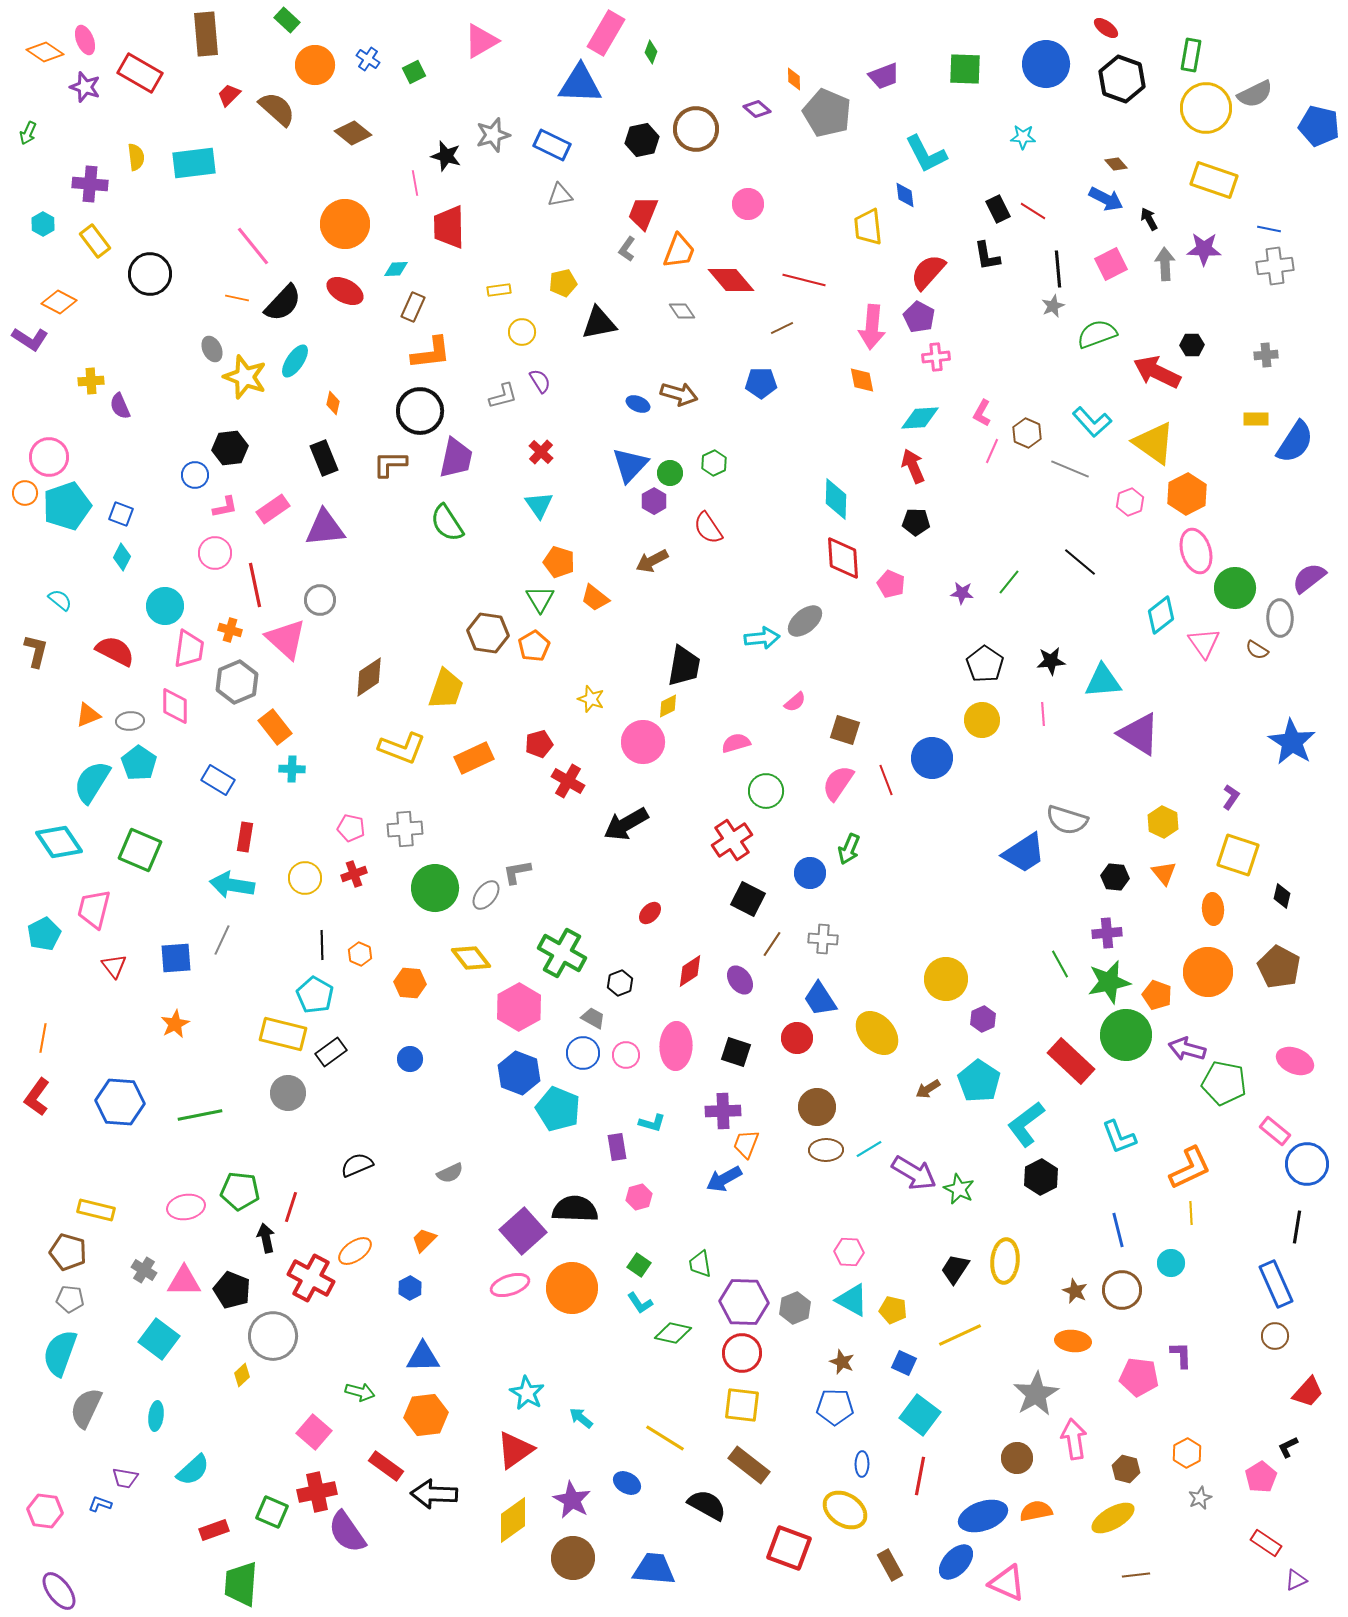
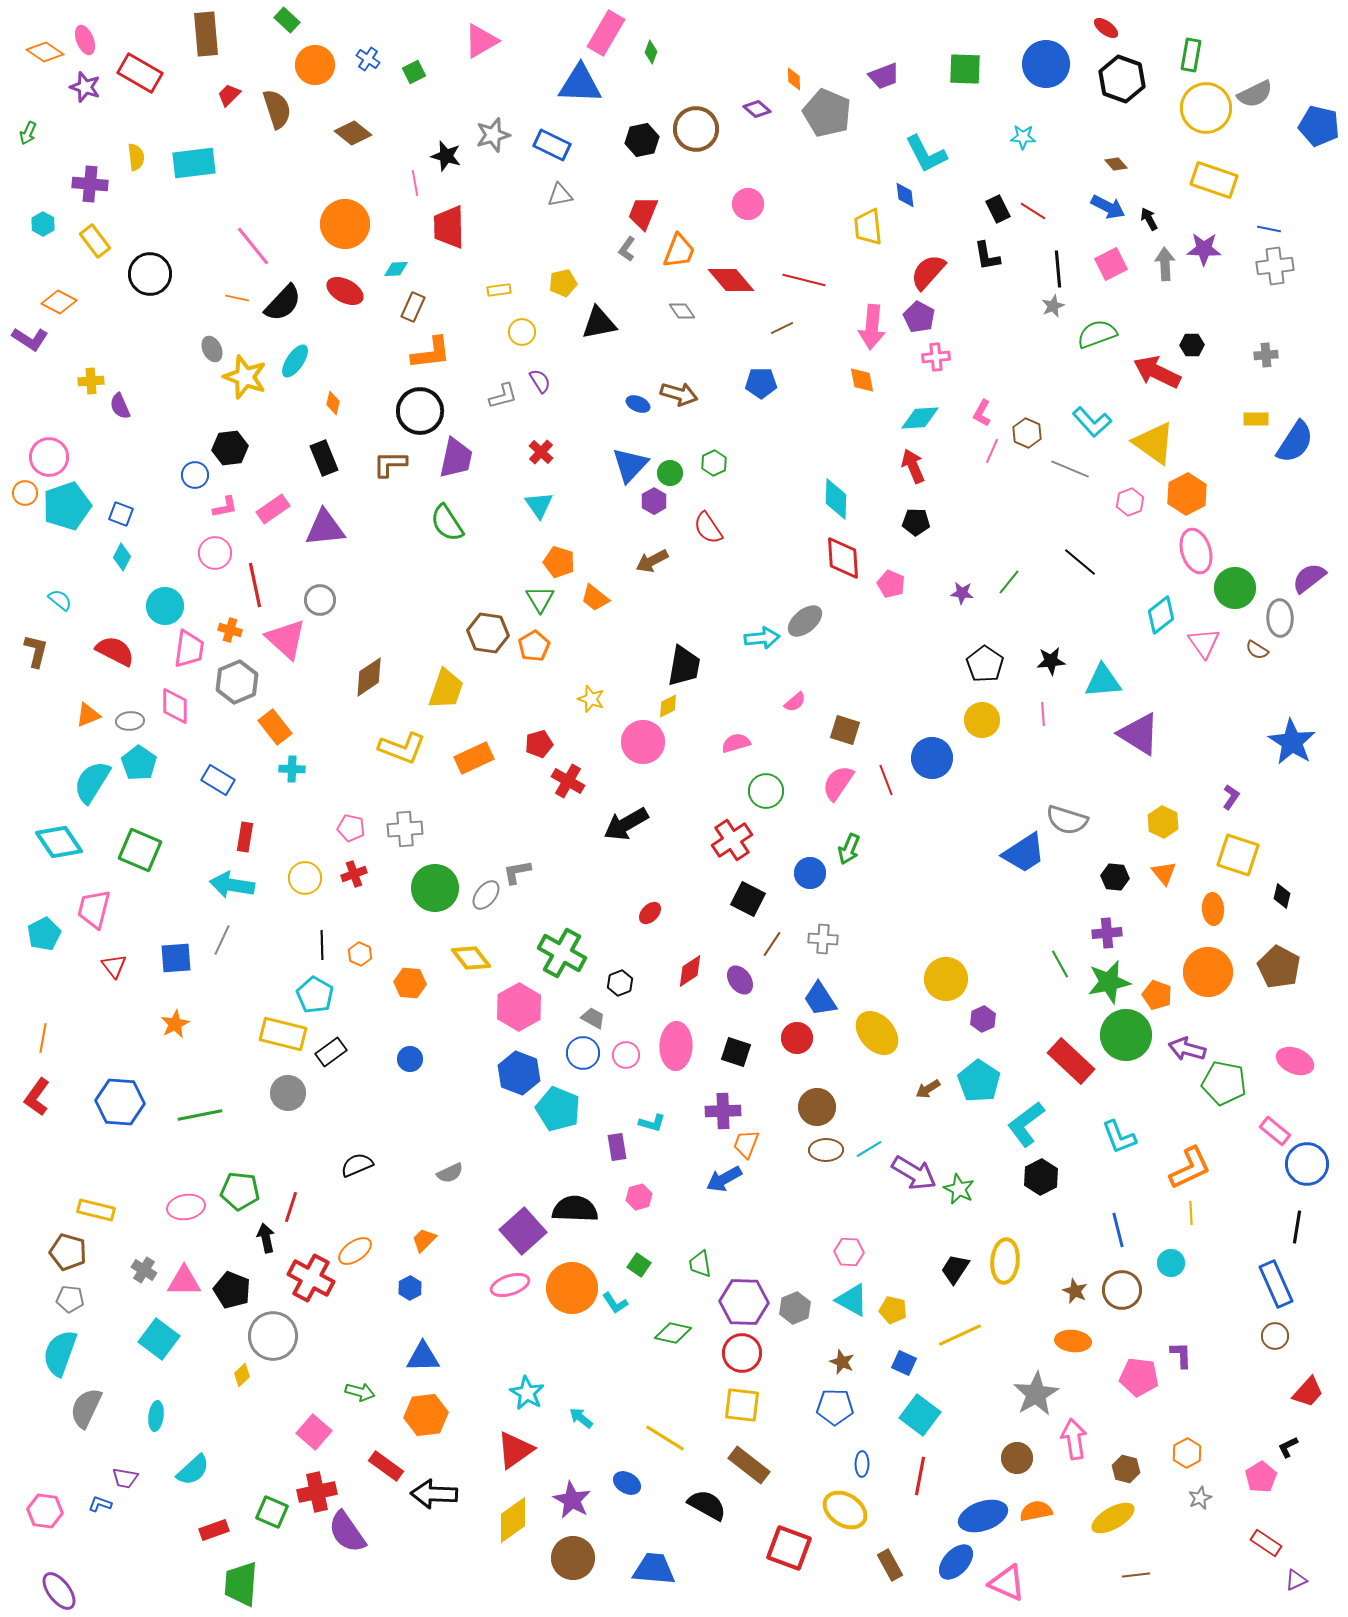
brown semicircle at (277, 109): rotated 30 degrees clockwise
blue arrow at (1106, 199): moved 2 px right, 8 px down
cyan L-shape at (640, 1303): moved 25 px left
